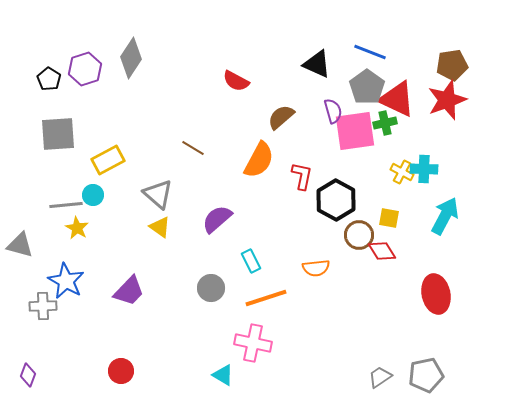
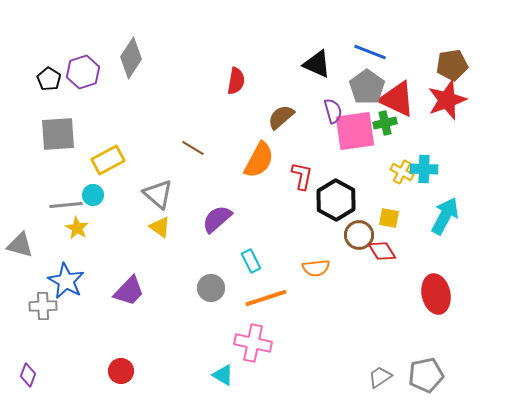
purple hexagon at (85, 69): moved 2 px left, 3 px down
red semicircle at (236, 81): rotated 108 degrees counterclockwise
